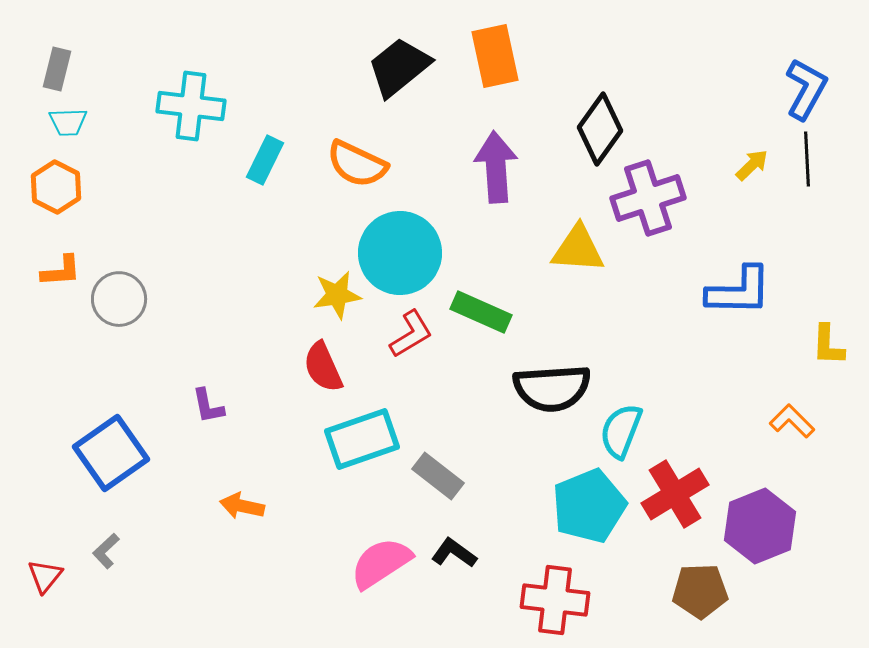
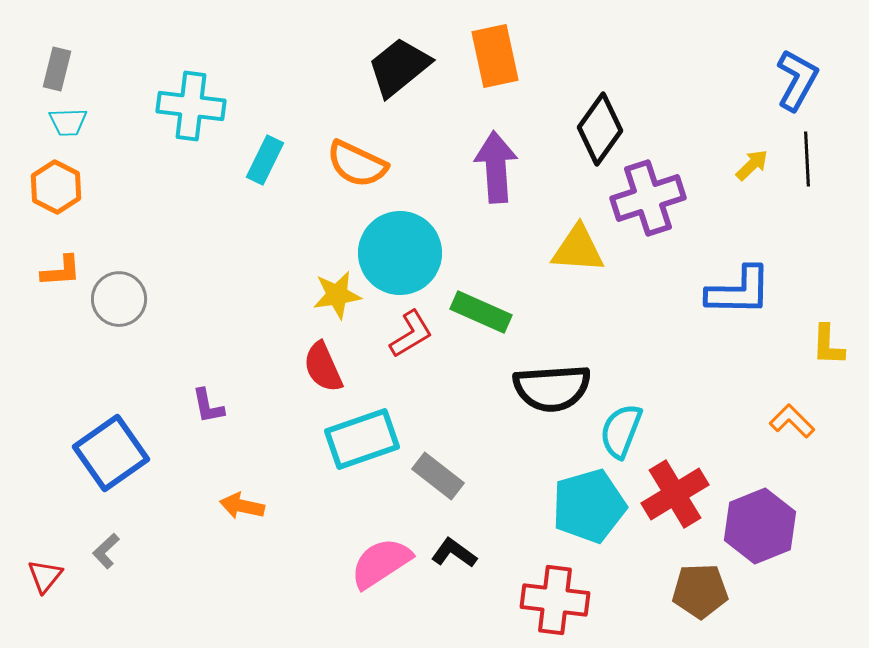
blue L-shape at (806, 89): moved 9 px left, 9 px up
cyan pentagon at (589, 506): rotated 6 degrees clockwise
